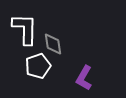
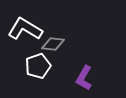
white L-shape: rotated 60 degrees counterclockwise
gray diamond: rotated 75 degrees counterclockwise
